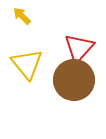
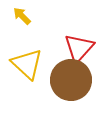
yellow triangle: rotated 8 degrees counterclockwise
brown circle: moved 3 px left
